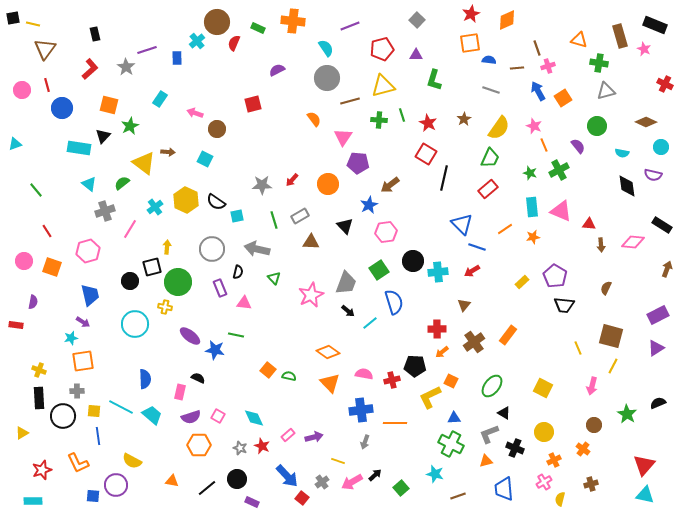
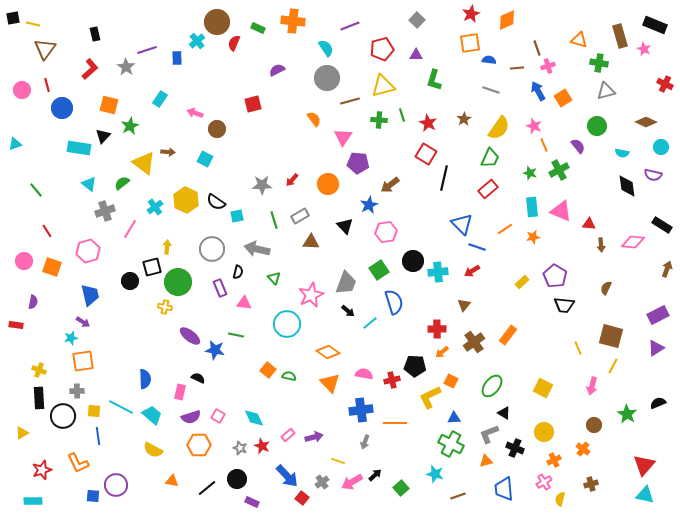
cyan circle at (135, 324): moved 152 px right
yellow semicircle at (132, 461): moved 21 px right, 11 px up
